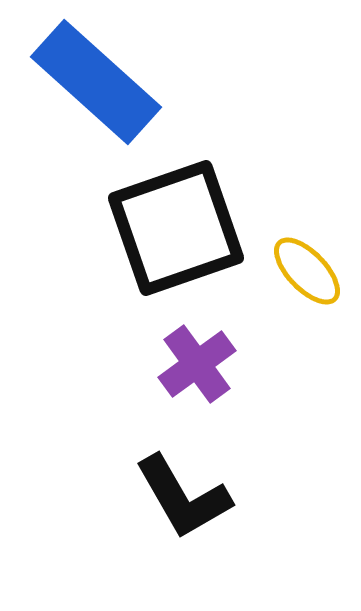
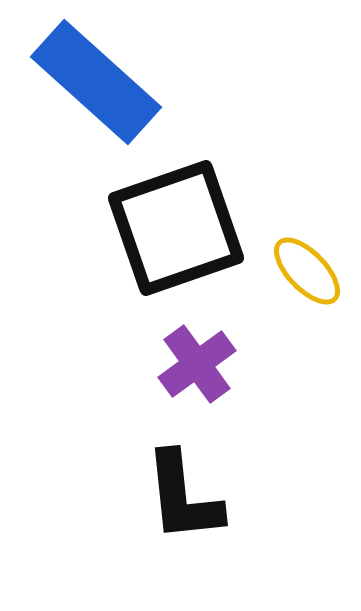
black L-shape: rotated 24 degrees clockwise
